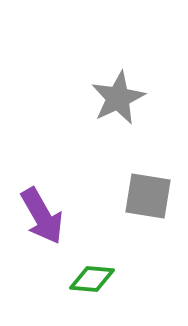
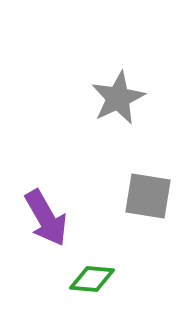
purple arrow: moved 4 px right, 2 px down
